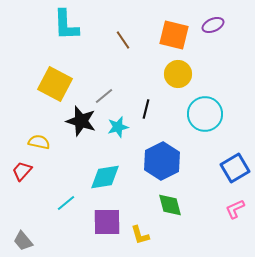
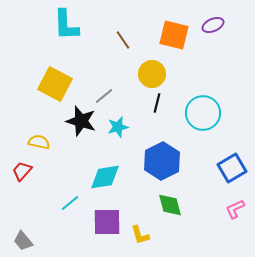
yellow circle: moved 26 px left
black line: moved 11 px right, 6 px up
cyan circle: moved 2 px left, 1 px up
blue square: moved 3 px left
cyan line: moved 4 px right
